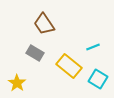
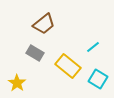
brown trapezoid: rotated 95 degrees counterclockwise
cyan line: rotated 16 degrees counterclockwise
yellow rectangle: moved 1 px left
